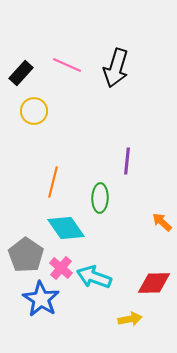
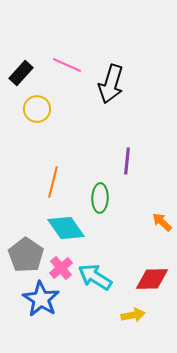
black arrow: moved 5 px left, 16 px down
yellow circle: moved 3 px right, 2 px up
pink cross: rotated 10 degrees clockwise
cyan arrow: moved 1 px right; rotated 12 degrees clockwise
red diamond: moved 2 px left, 4 px up
yellow arrow: moved 3 px right, 4 px up
